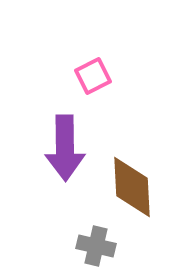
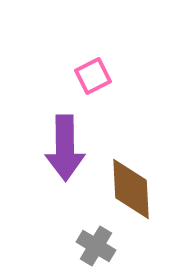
brown diamond: moved 1 px left, 2 px down
gray cross: rotated 18 degrees clockwise
